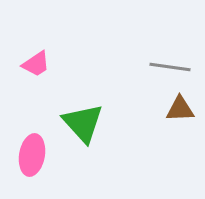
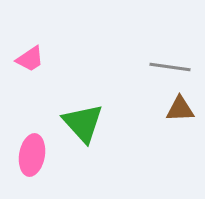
pink trapezoid: moved 6 px left, 5 px up
